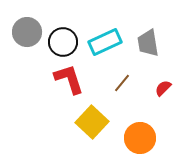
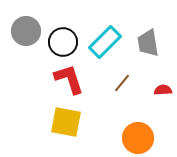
gray circle: moved 1 px left, 1 px up
cyan rectangle: rotated 20 degrees counterclockwise
red semicircle: moved 2 px down; rotated 42 degrees clockwise
yellow square: moved 26 px left; rotated 32 degrees counterclockwise
orange circle: moved 2 px left
